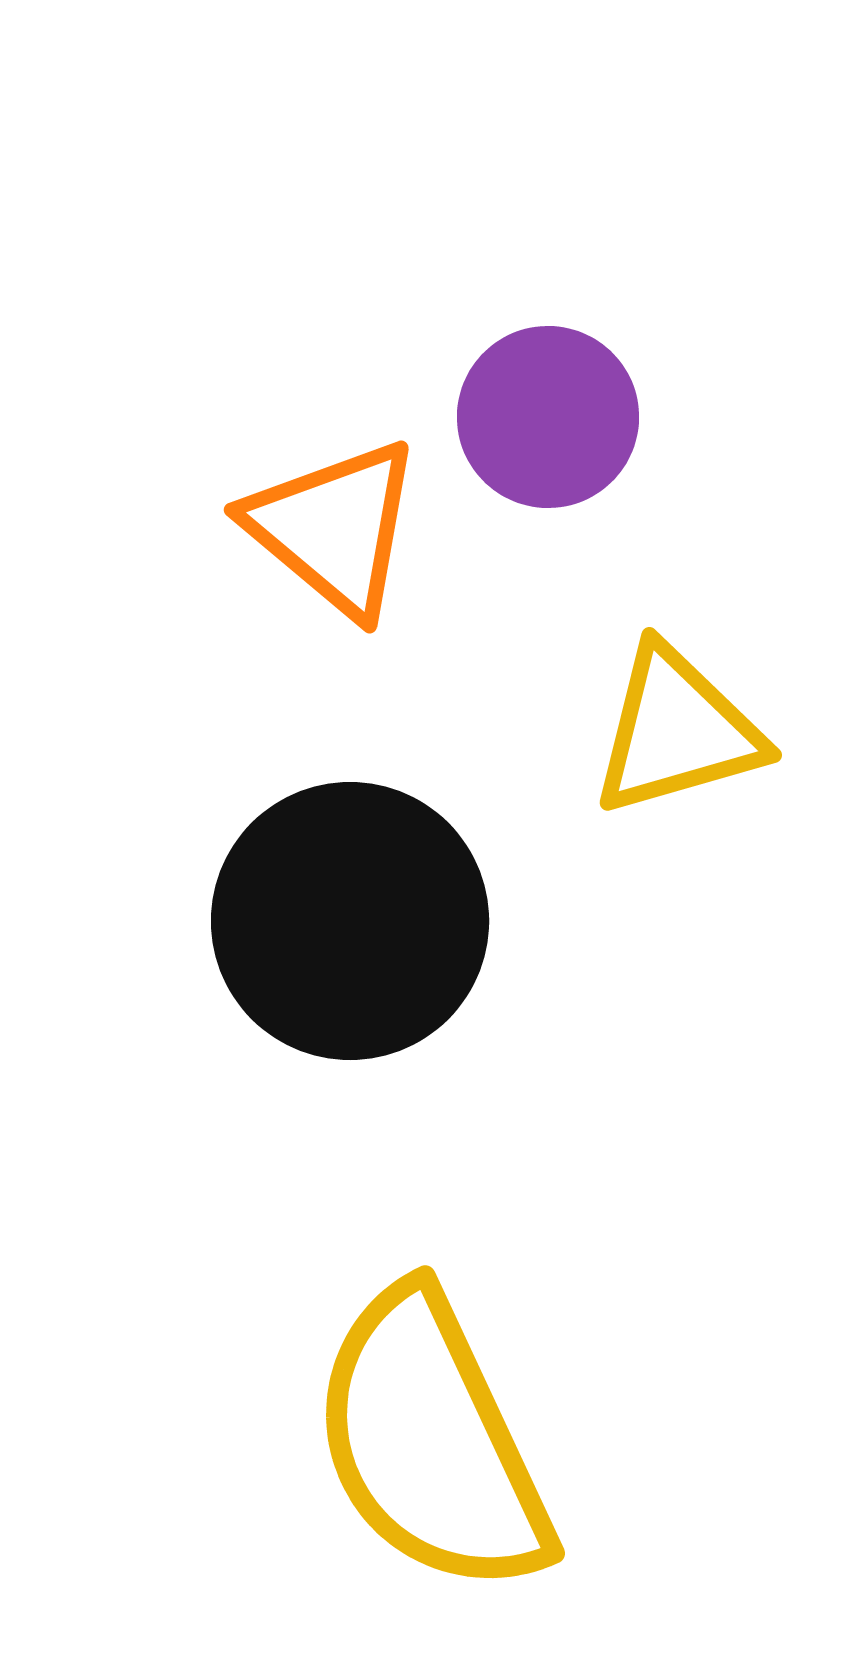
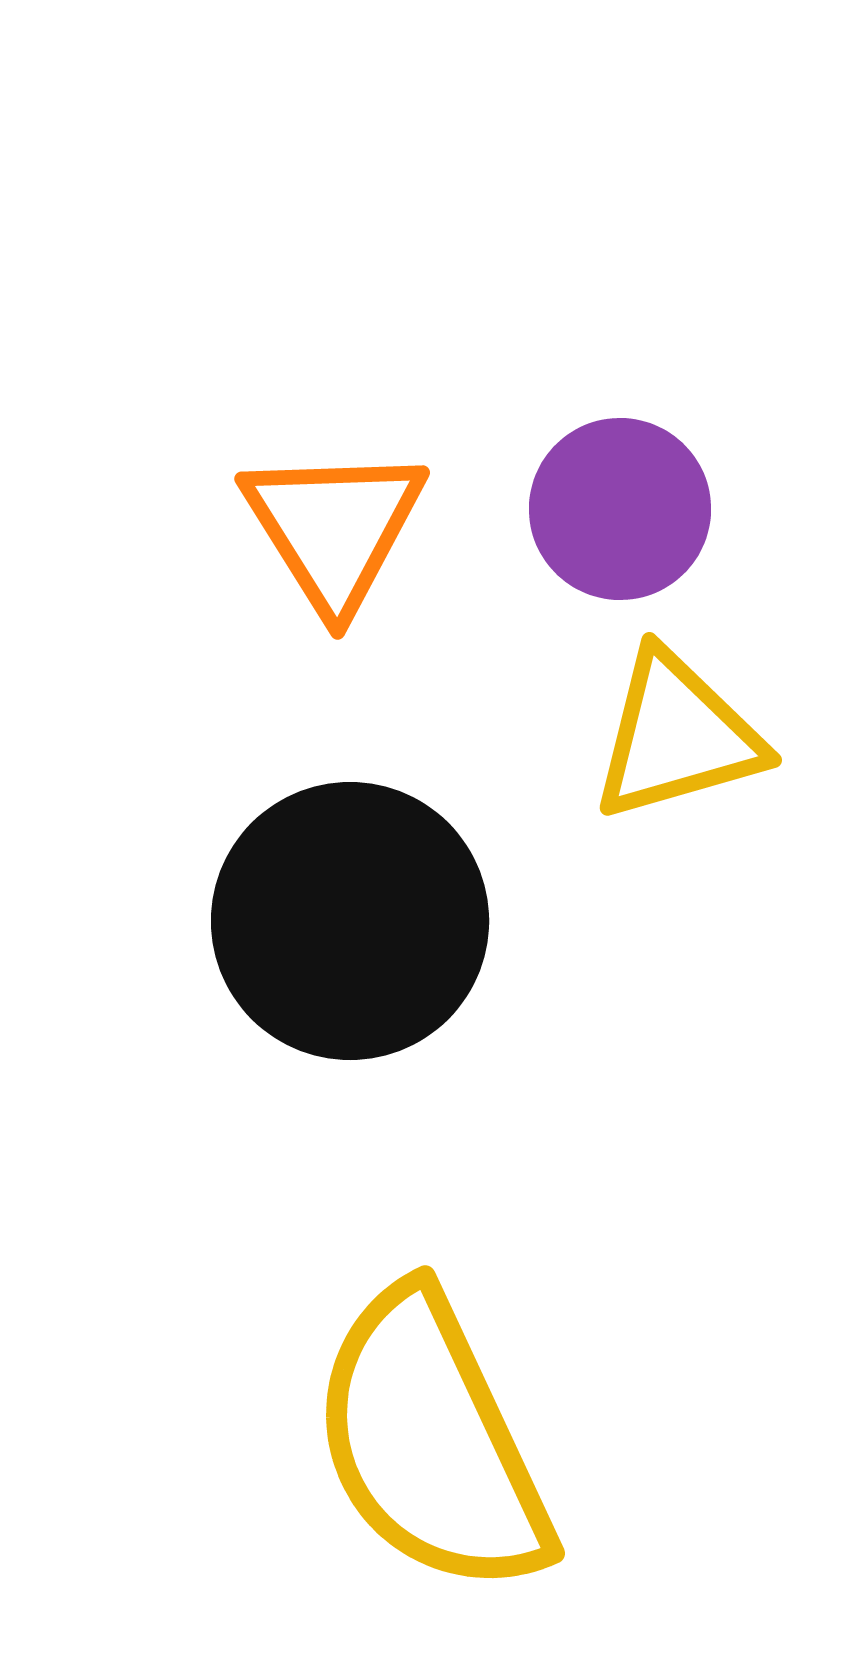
purple circle: moved 72 px right, 92 px down
orange triangle: rotated 18 degrees clockwise
yellow triangle: moved 5 px down
